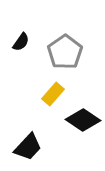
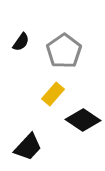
gray pentagon: moved 1 px left, 1 px up
